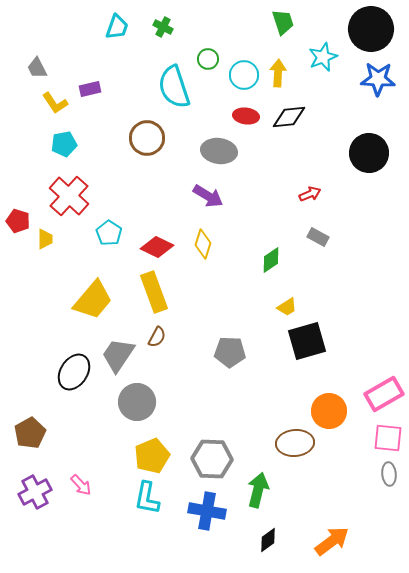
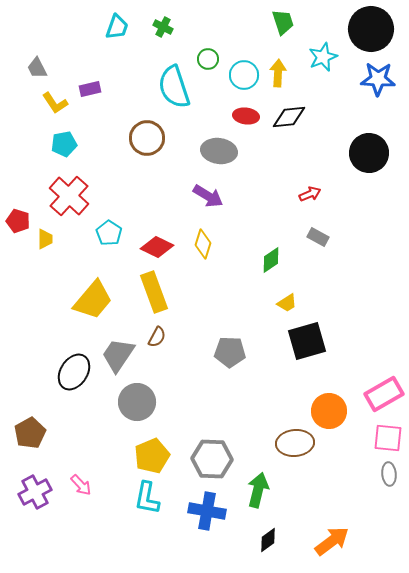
yellow trapezoid at (287, 307): moved 4 px up
